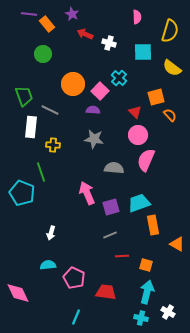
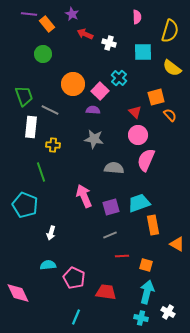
cyan pentagon at (22, 193): moved 3 px right, 12 px down
pink arrow at (87, 193): moved 3 px left, 3 px down
